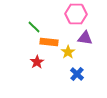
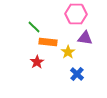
orange rectangle: moved 1 px left
